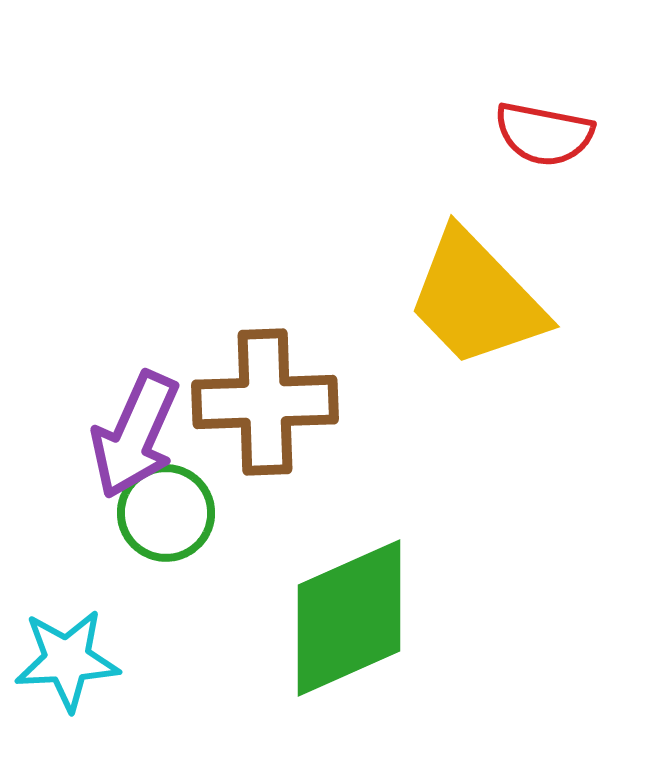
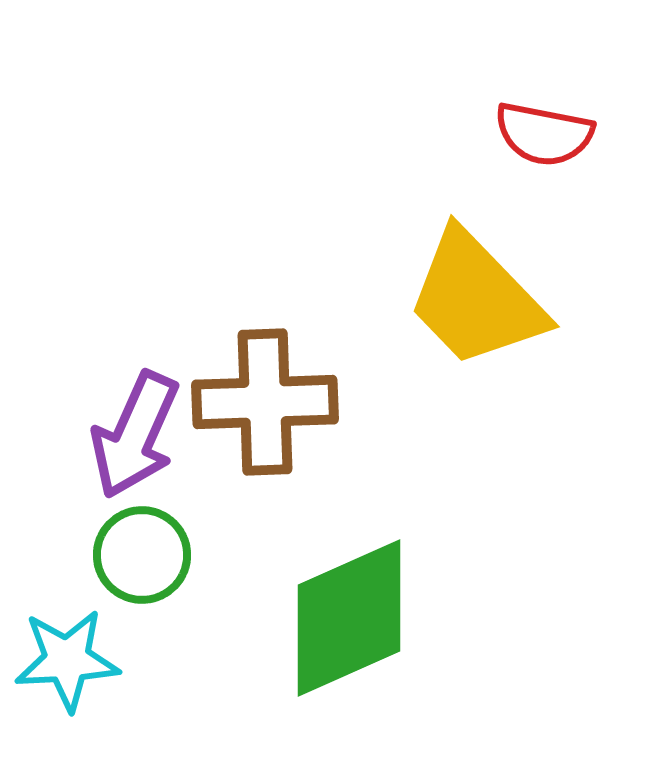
green circle: moved 24 px left, 42 px down
